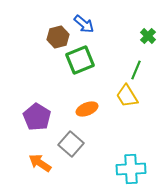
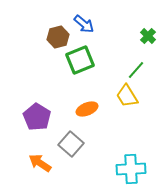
green line: rotated 18 degrees clockwise
